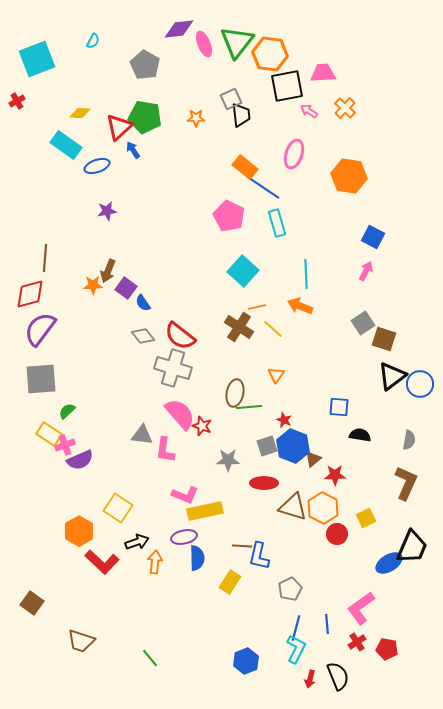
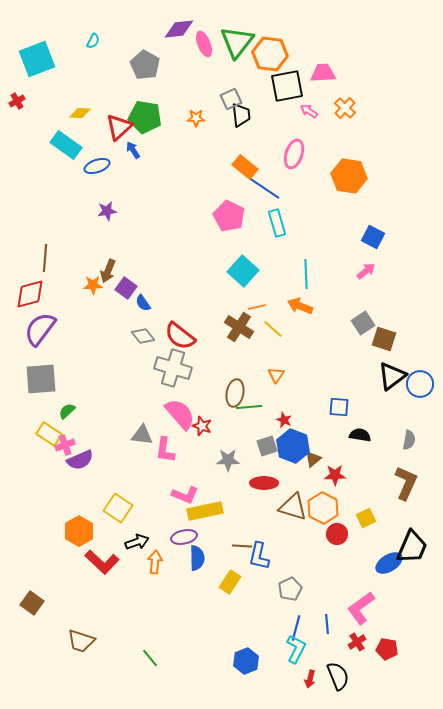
pink arrow at (366, 271): rotated 24 degrees clockwise
